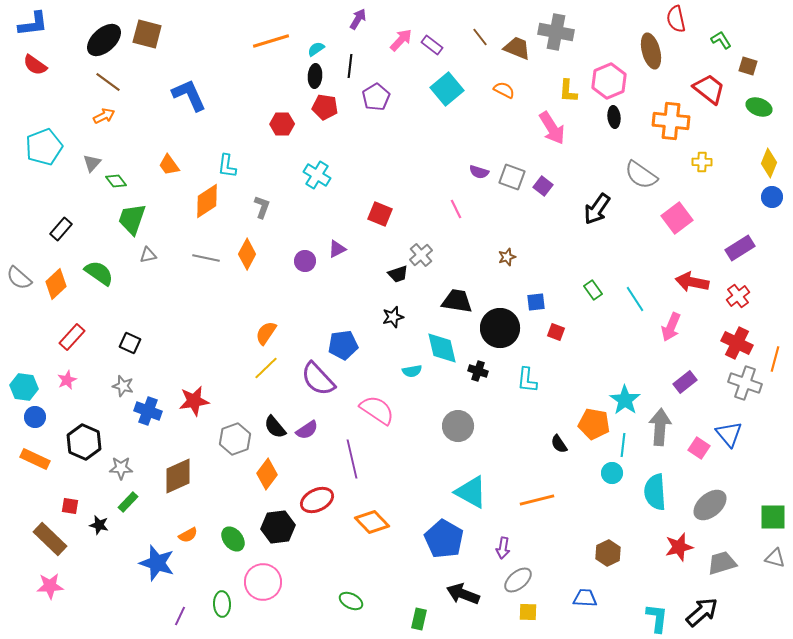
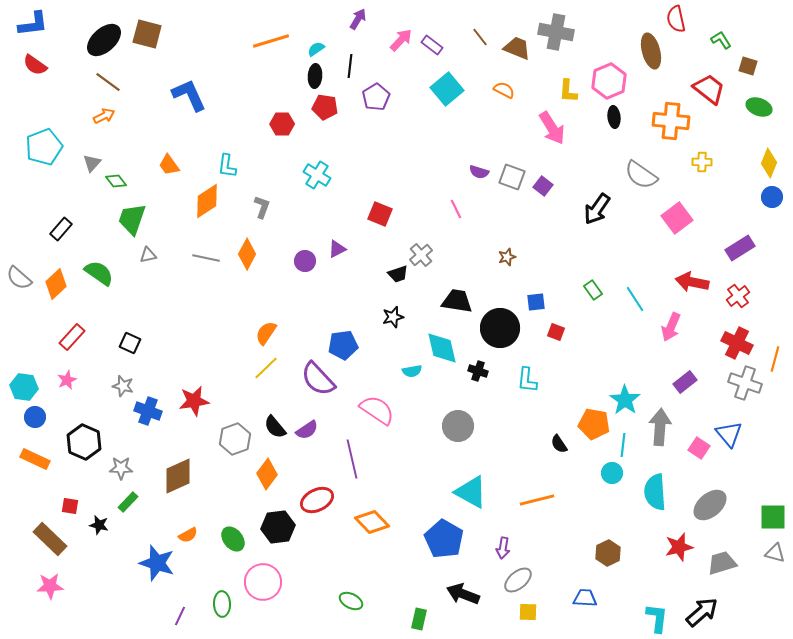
gray triangle at (775, 558): moved 5 px up
